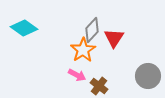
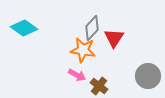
gray diamond: moved 2 px up
orange star: rotated 30 degrees counterclockwise
